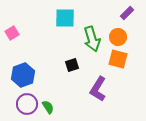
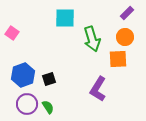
pink square: rotated 24 degrees counterclockwise
orange circle: moved 7 px right
orange square: rotated 18 degrees counterclockwise
black square: moved 23 px left, 14 px down
